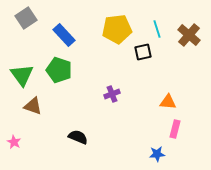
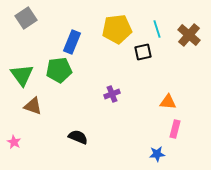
blue rectangle: moved 8 px right, 7 px down; rotated 65 degrees clockwise
green pentagon: rotated 25 degrees counterclockwise
